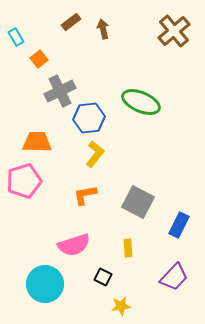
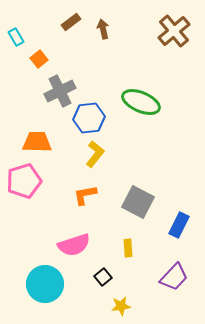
black square: rotated 24 degrees clockwise
